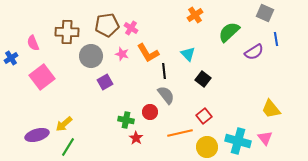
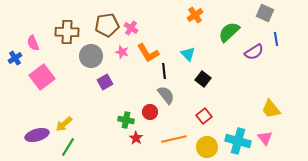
pink star: moved 2 px up
blue cross: moved 4 px right
orange line: moved 6 px left, 6 px down
